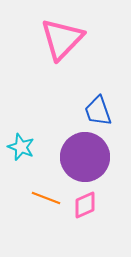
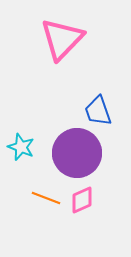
purple circle: moved 8 px left, 4 px up
pink diamond: moved 3 px left, 5 px up
